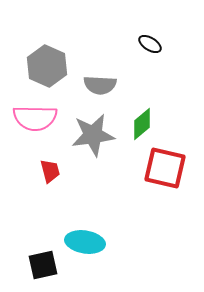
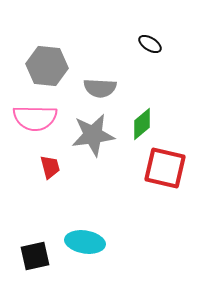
gray hexagon: rotated 18 degrees counterclockwise
gray semicircle: moved 3 px down
red trapezoid: moved 4 px up
black square: moved 8 px left, 9 px up
